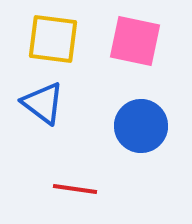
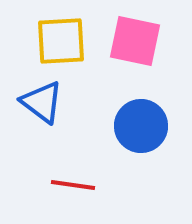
yellow square: moved 8 px right, 2 px down; rotated 10 degrees counterclockwise
blue triangle: moved 1 px left, 1 px up
red line: moved 2 px left, 4 px up
